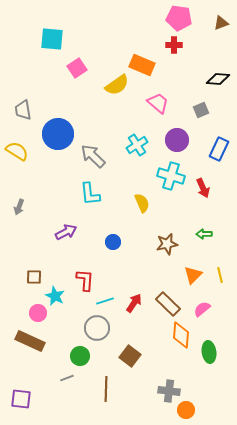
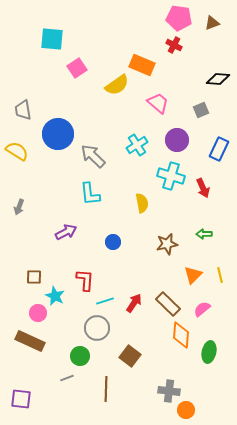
brown triangle at (221, 23): moved 9 px left
red cross at (174, 45): rotated 28 degrees clockwise
yellow semicircle at (142, 203): rotated 12 degrees clockwise
green ellipse at (209, 352): rotated 20 degrees clockwise
